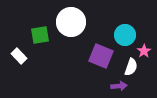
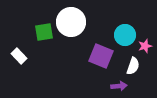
green square: moved 4 px right, 3 px up
pink star: moved 1 px right, 5 px up; rotated 16 degrees clockwise
white semicircle: moved 2 px right, 1 px up
